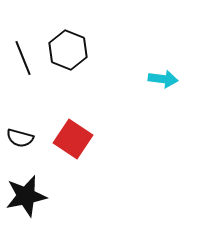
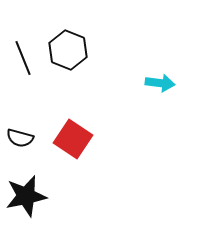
cyan arrow: moved 3 px left, 4 px down
